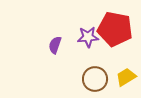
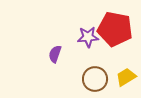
purple semicircle: moved 9 px down
